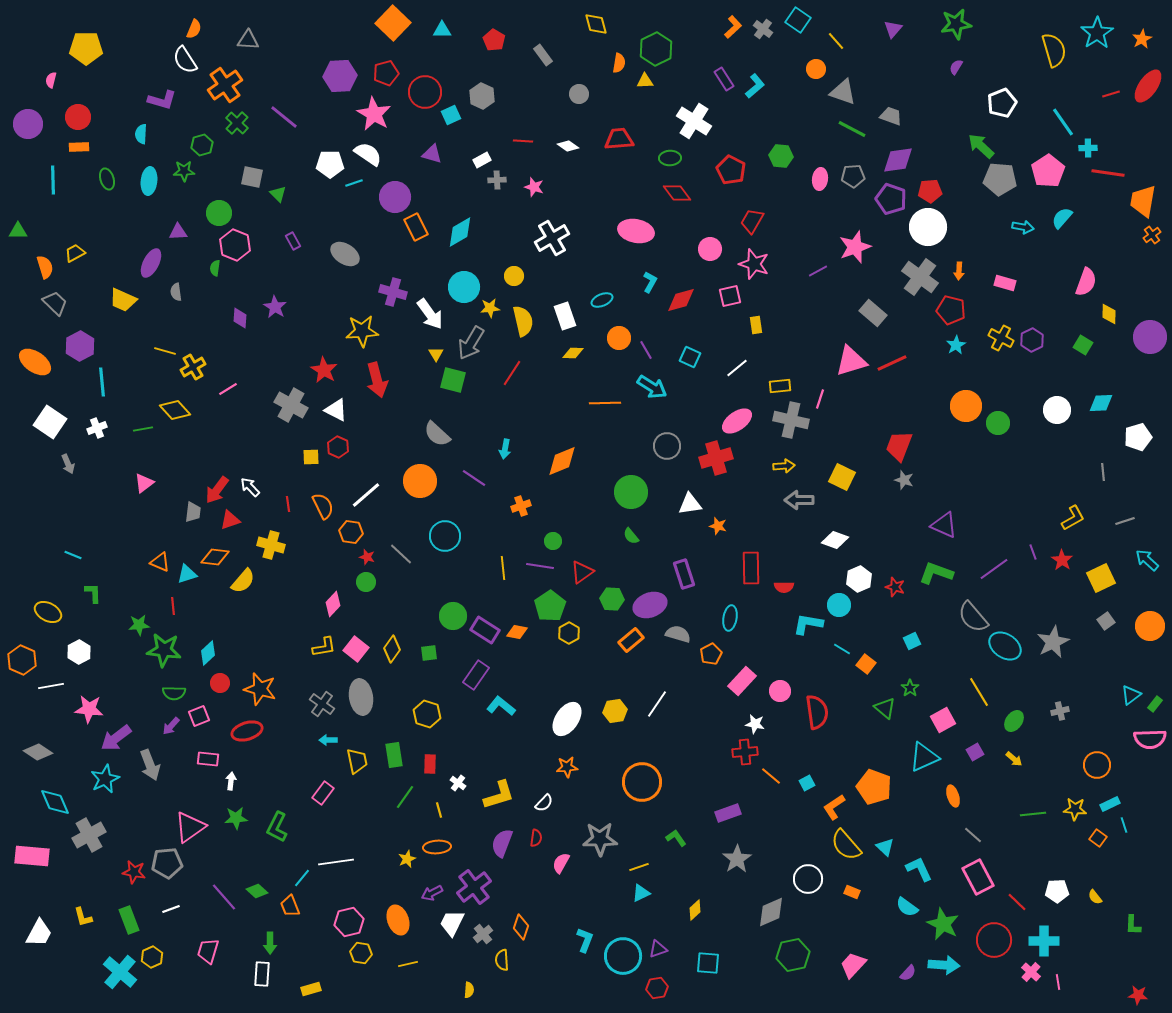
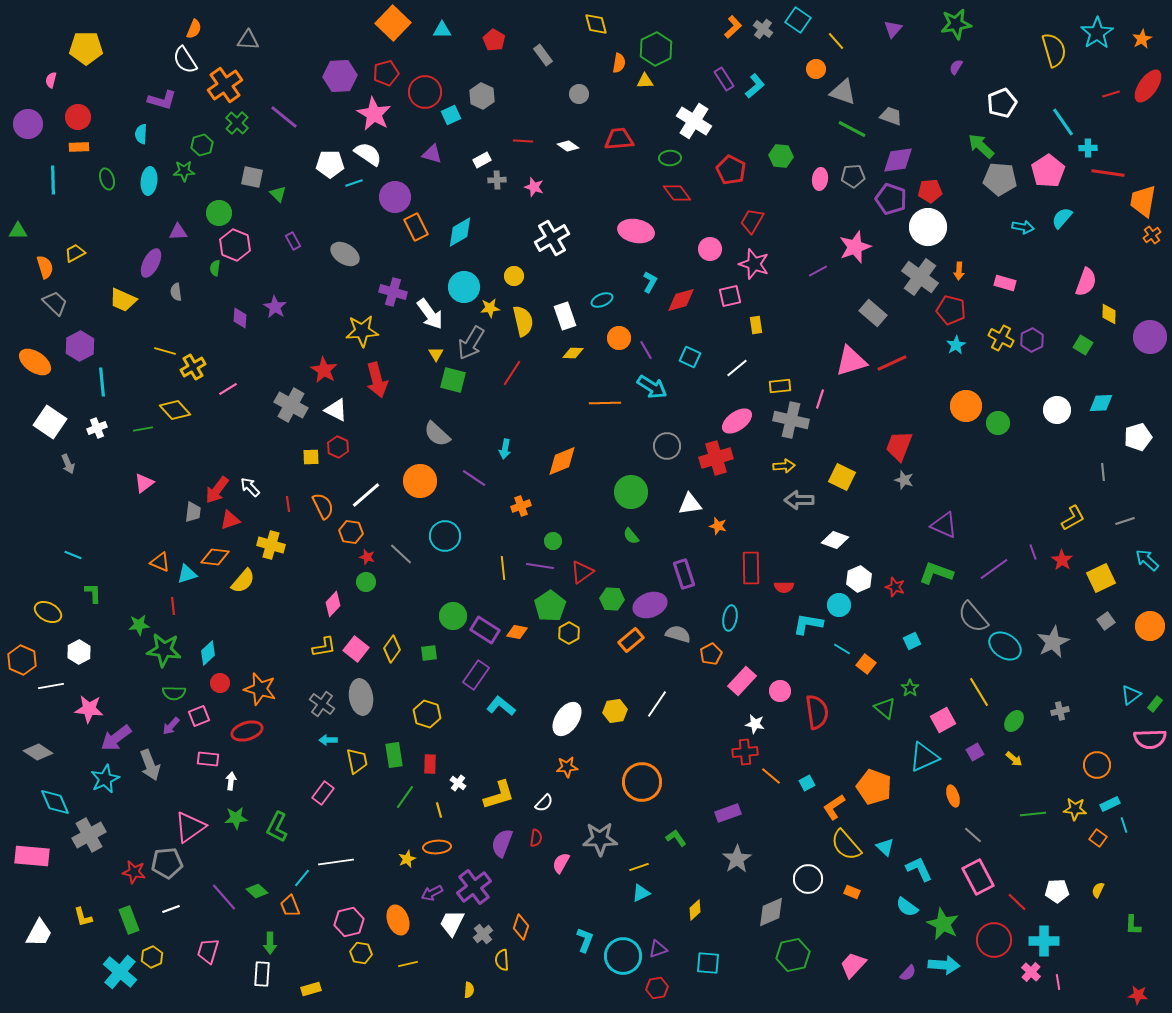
yellow semicircle at (1095, 897): moved 3 px right, 7 px up; rotated 63 degrees clockwise
